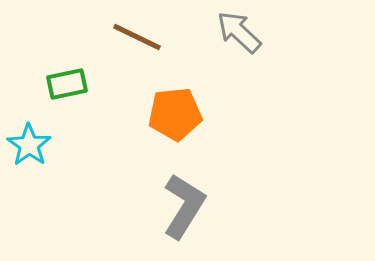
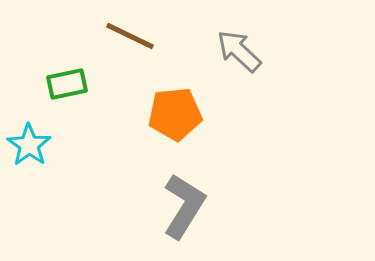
gray arrow: moved 19 px down
brown line: moved 7 px left, 1 px up
